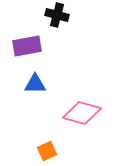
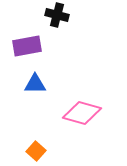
orange square: moved 11 px left; rotated 24 degrees counterclockwise
